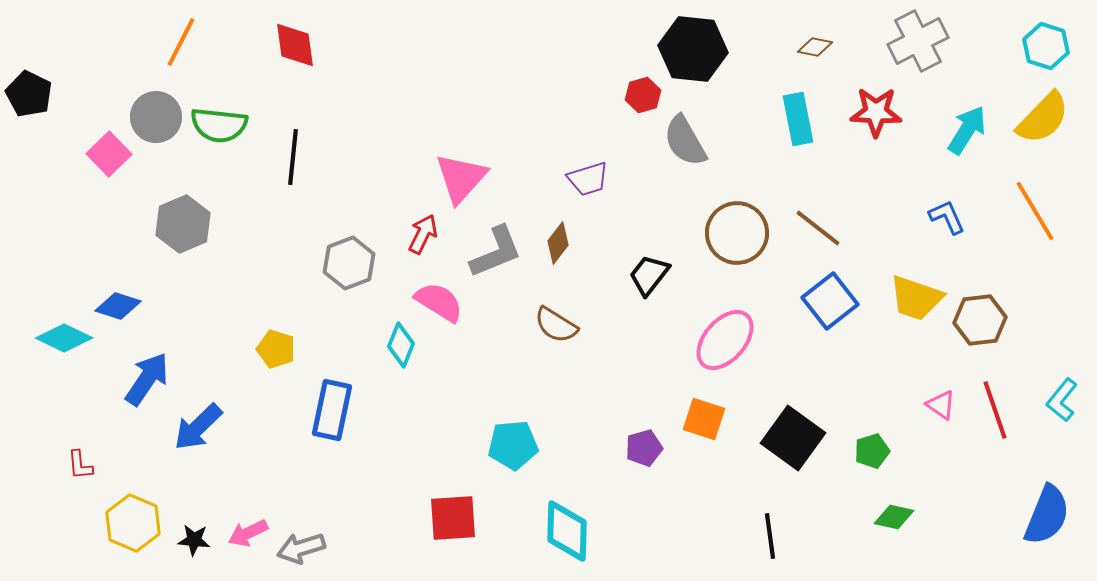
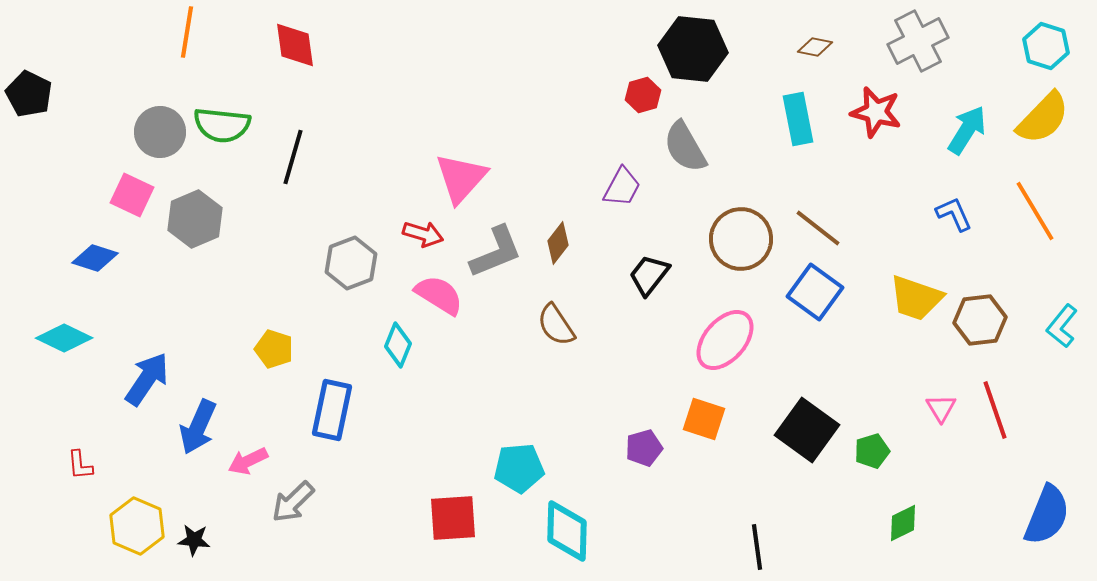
orange line at (181, 42): moved 6 px right, 10 px up; rotated 18 degrees counterclockwise
red star at (876, 112): rotated 12 degrees clockwise
gray circle at (156, 117): moved 4 px right, 15 px down
green semicircle at (219, 125): moved 3 px right
gray semicircle at (685, 141): moved 6 px down
pink square at (109, 154): moved 23 px right, 41 px down; rotated 21 degrees counterclockwise
black line at (293, 157): rotated 10 degrees clockwise
purple trapezoid at (588, 179): moved 34 px right, 8 px down; rotated 45 degrees counterclockwise
blue L-shape at (947, 217): moved 7 px right, 3 px up
gray hexagon at (183, 224): moved 12 px right, 5 px up
brown circle at (737, 233): moved 4 px right, 6 px down
red arrow at (423, 234): rotated 81 degrees clockwise
gray hexagon at (349, 263): moved 2 px right
blue square at (830, 301): moved 15 px left, 9 px up; rotated 16 degrees counterclockwise
pink semicircle at (439, 302): moved 7 px up
blue diamond at (118, 306): moved 23 px left, 48 px up
brown semicircle at (556, 325): rotated 24 degrees clockwise
cyan diamond at (401, 345): moved 3 px left
yellow pentagon at (276, 349): moved 2 px left
cyan L-shape at (1062, 400): moved 74 px up
pink triangle at (941, 405): moved 3 px down; rotated 24 degrees clockwise
blue arrow at (198, 427): rotated 22 degrees counterclockwise
black square at (793, 438): moved 14 px right, 8 px up
cyan pentagon at (513, 445): moved 6 px right, 23 px down
green diamond at (894, 517): moved 9 px right, 6 px down; rotated 39 degrees counterclockwise
yellow hexagon at (133, 523): moved 4 px right, 3 px down
pink arrow at (248, 533): moved 72 px up
black line at (770, 536): moved 13 px left, 11 px down
gray arrow at (301, 548): moved 8 px left, 46 px up; rotated 27 degrees counterclockwise
